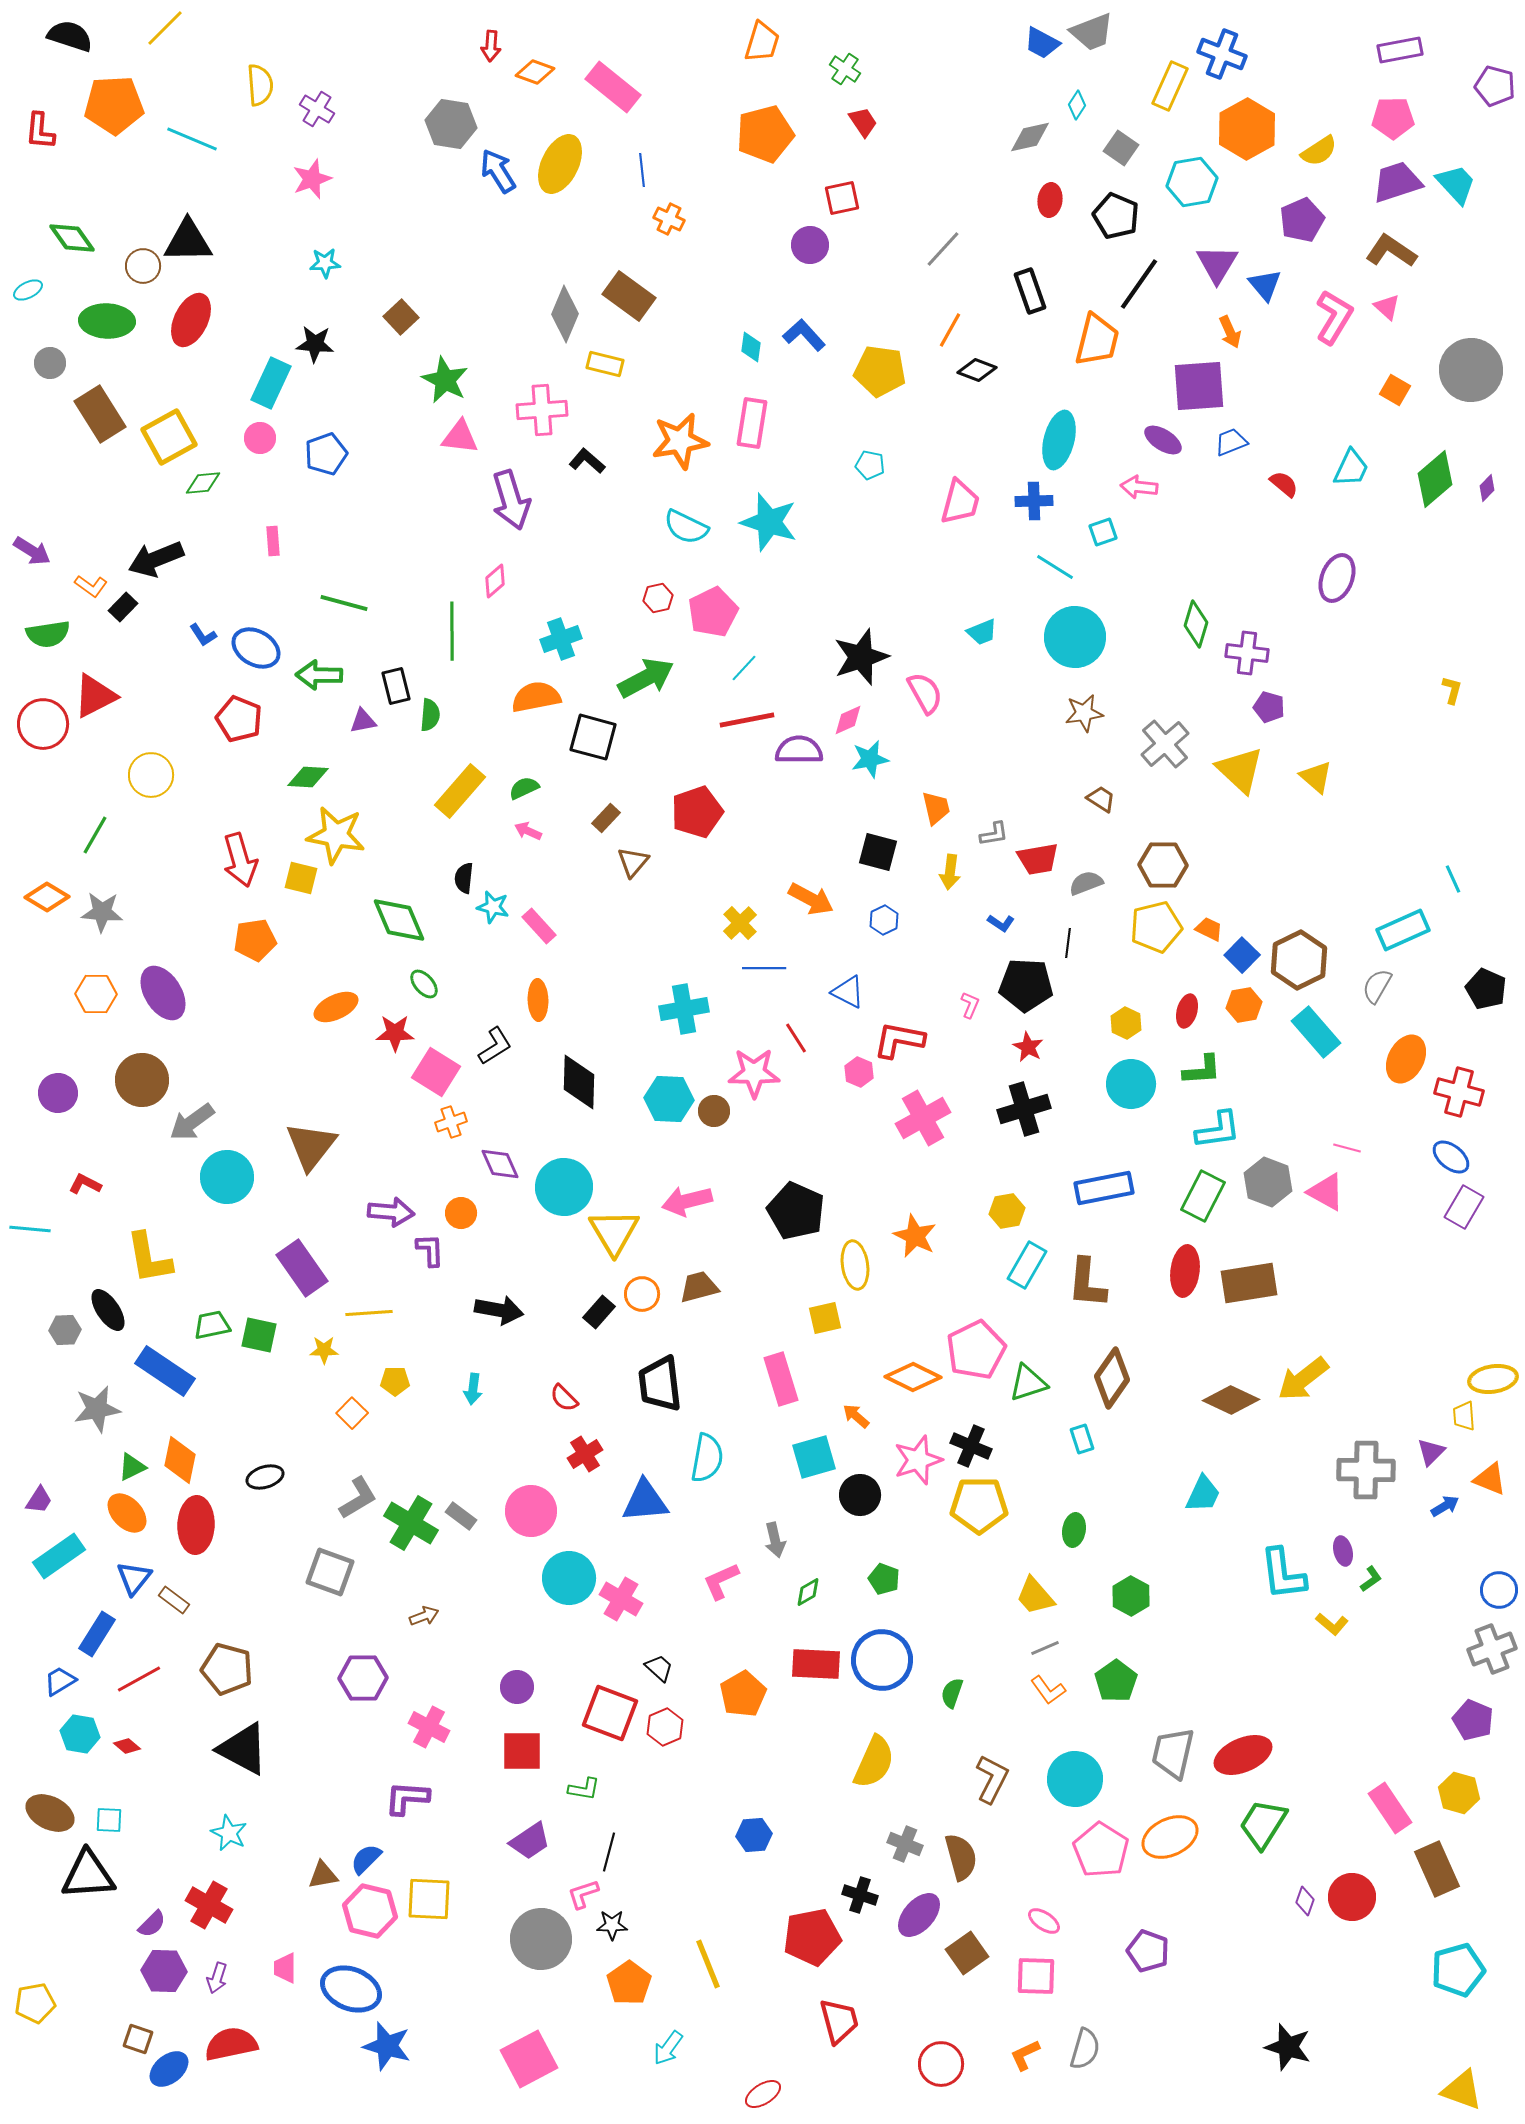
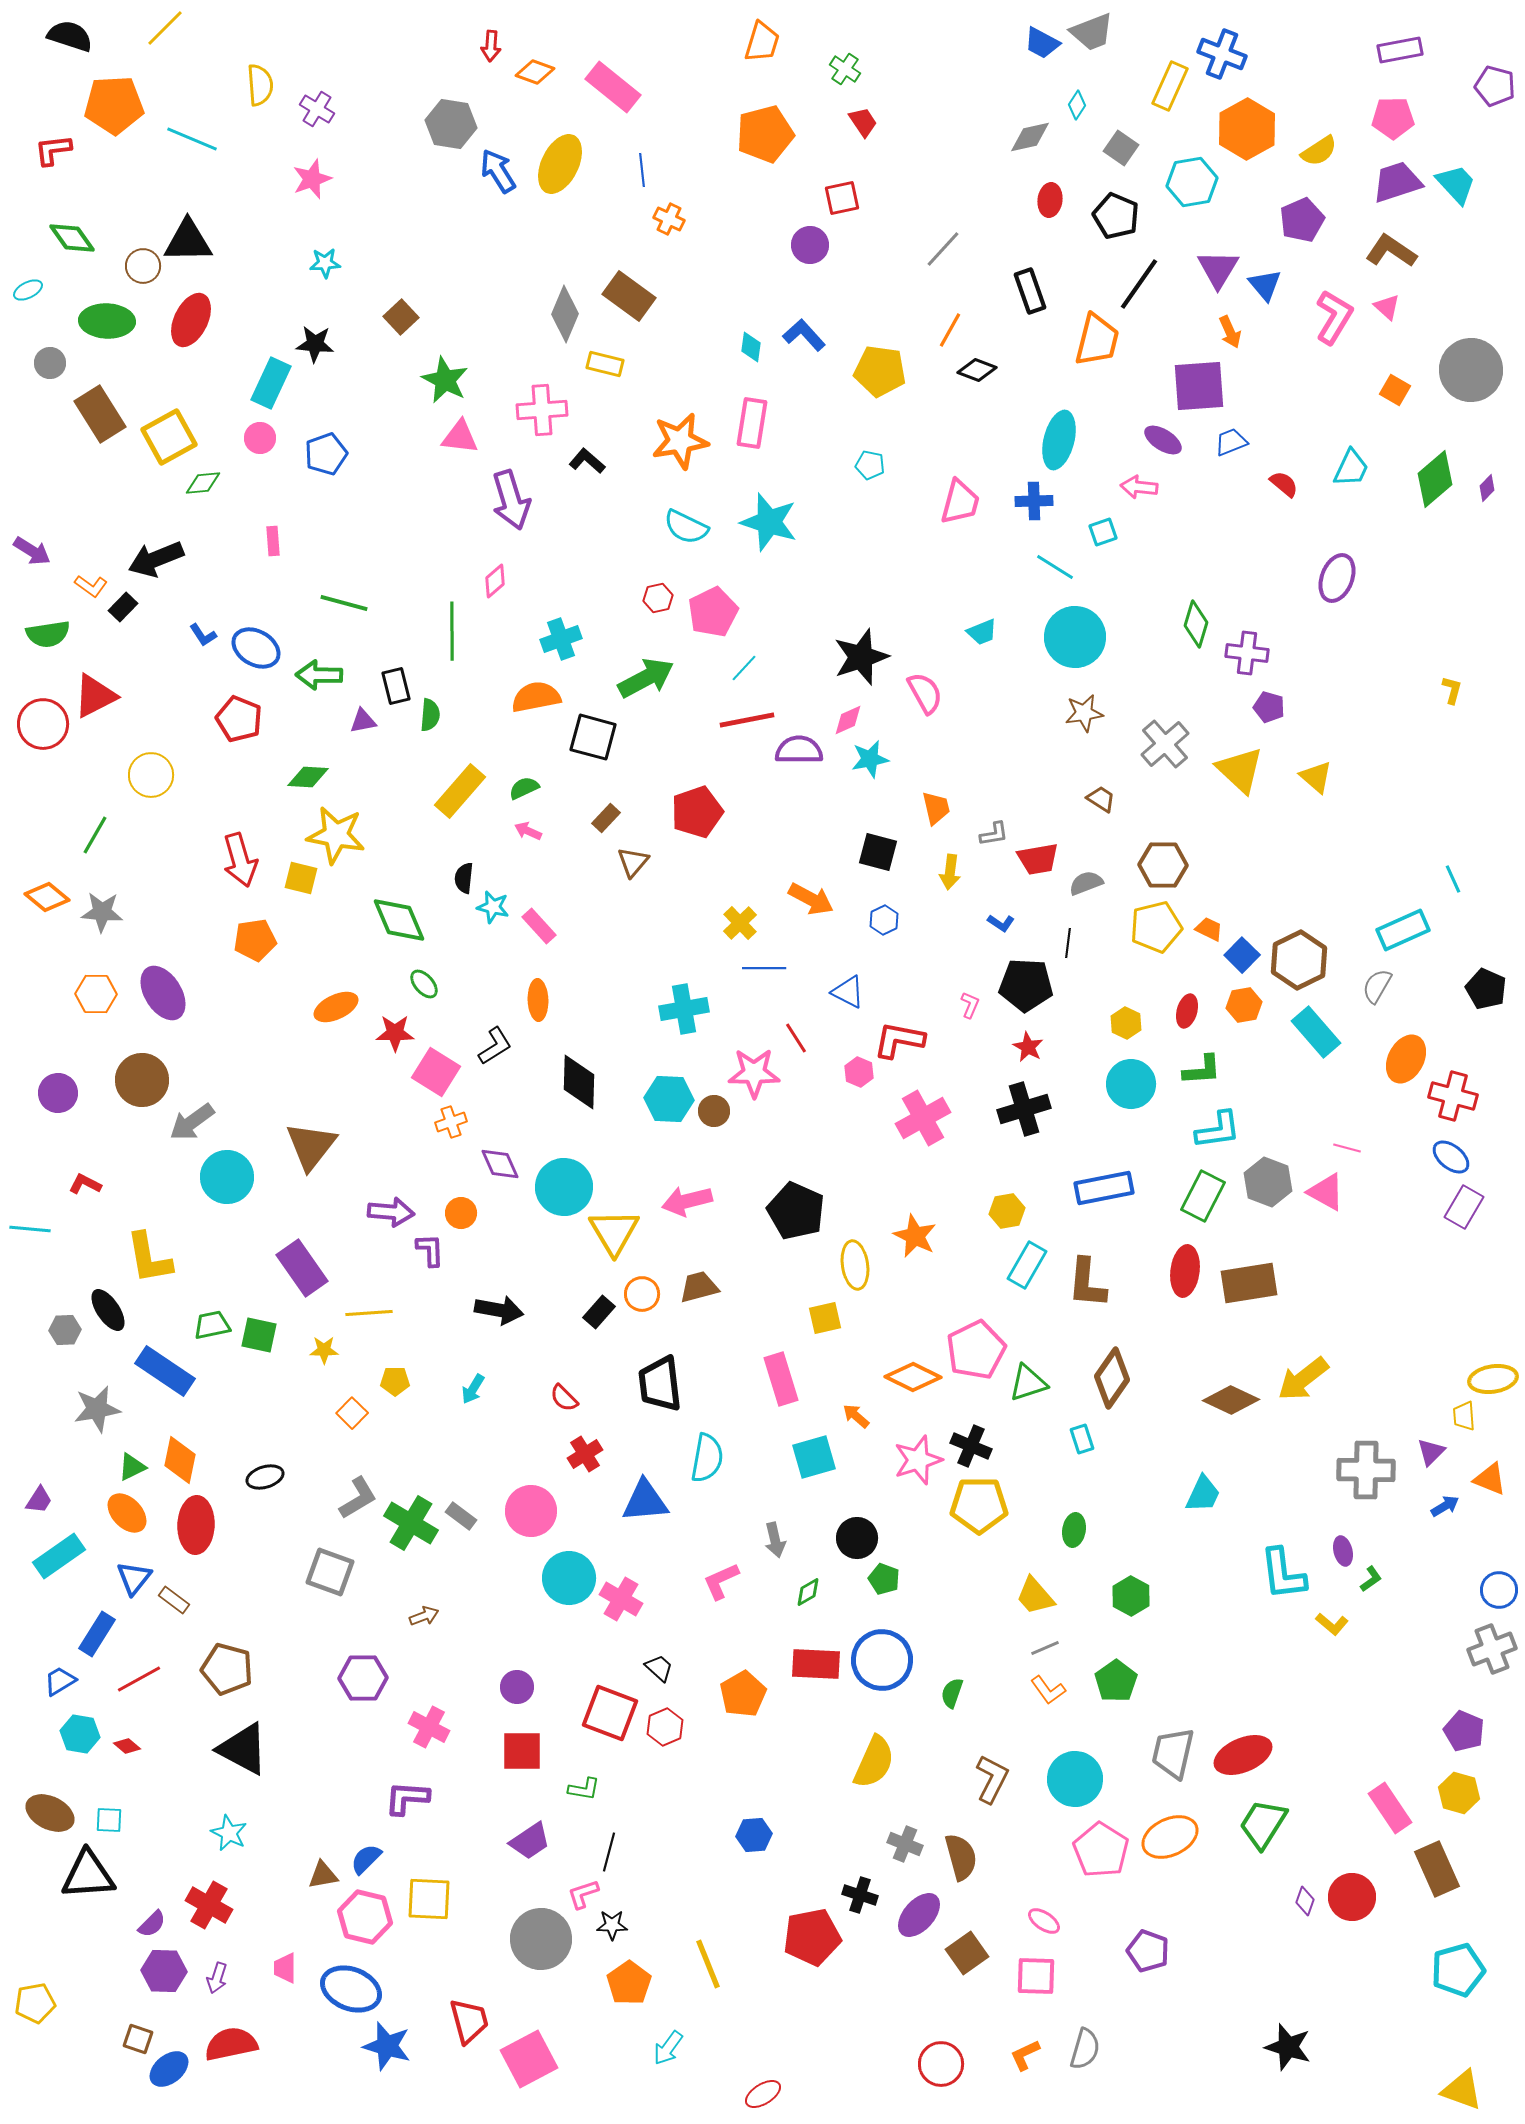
red L-shape at (40, 131): moved 13 px right, 19 px down; rotated 78 degrees clockwise
purple triangle at (1217, 264): moved 1 px right, 5 px down
orange diamond at (47, 897): rotated 9 degrees clockwise
red cross at (1459, 1092): moved 6 px left, 4 px down
cyan arrow at (473, 1389): rotated 24 degrees clockwise
black circle at (860, 1495): moved 3 px left, 43 px down
purple pentagon at (1473, 1720): moved 9 px left, 11 px down
pink hexagon at (370, 1911): moved 5 px left, 6 px down
red trapezoid at (839, 2021): moved 370 px left
